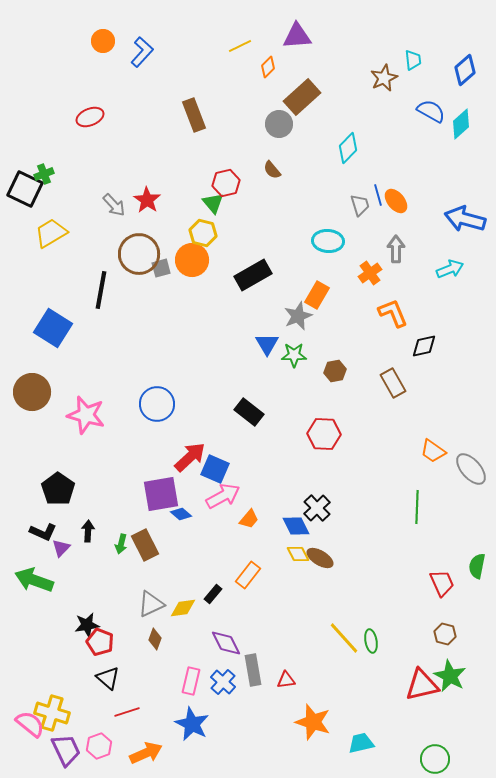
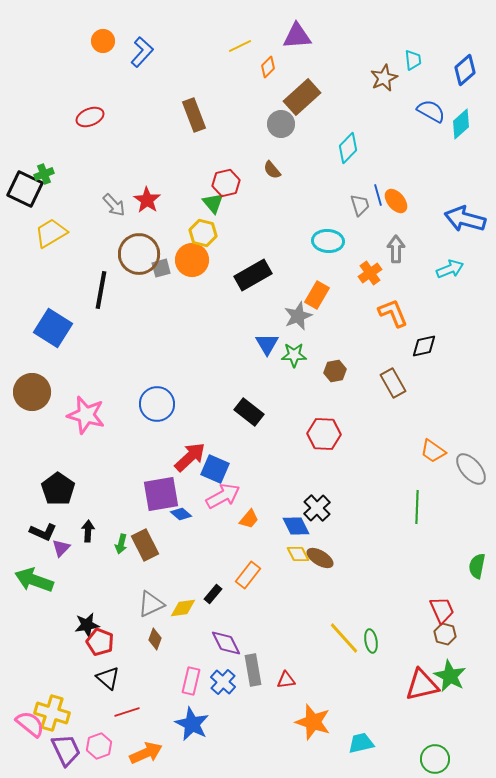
gray circle at (279, 124): moved 2 px right
red trapezoid at (442, 583): moved 27 px down
